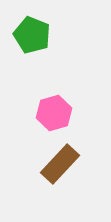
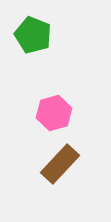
green pentagon: moved 1 px right
